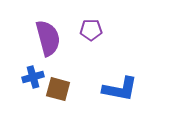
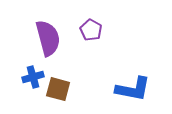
purple pentagon: rotated 30 degrees clockwise
blue L-shape: moved 13 px right
